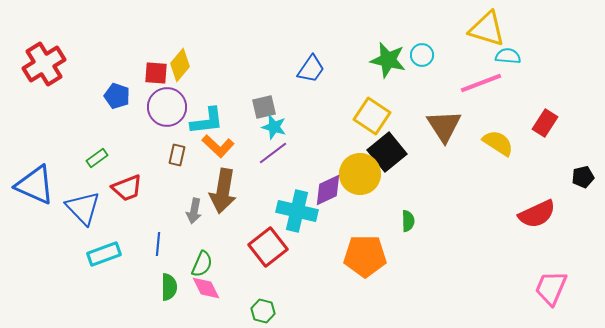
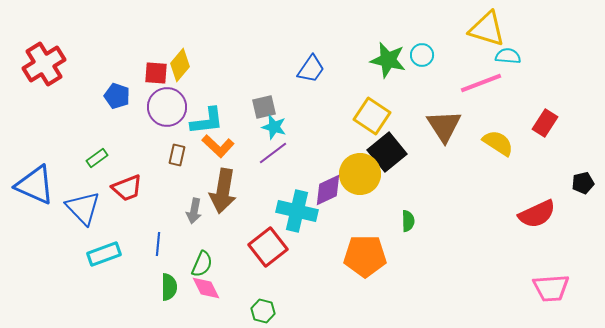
black pentagon at (583, 177): moved 6 px down
pink trapezoid at (551, 288): rotated 117 degrees counterclockwise
